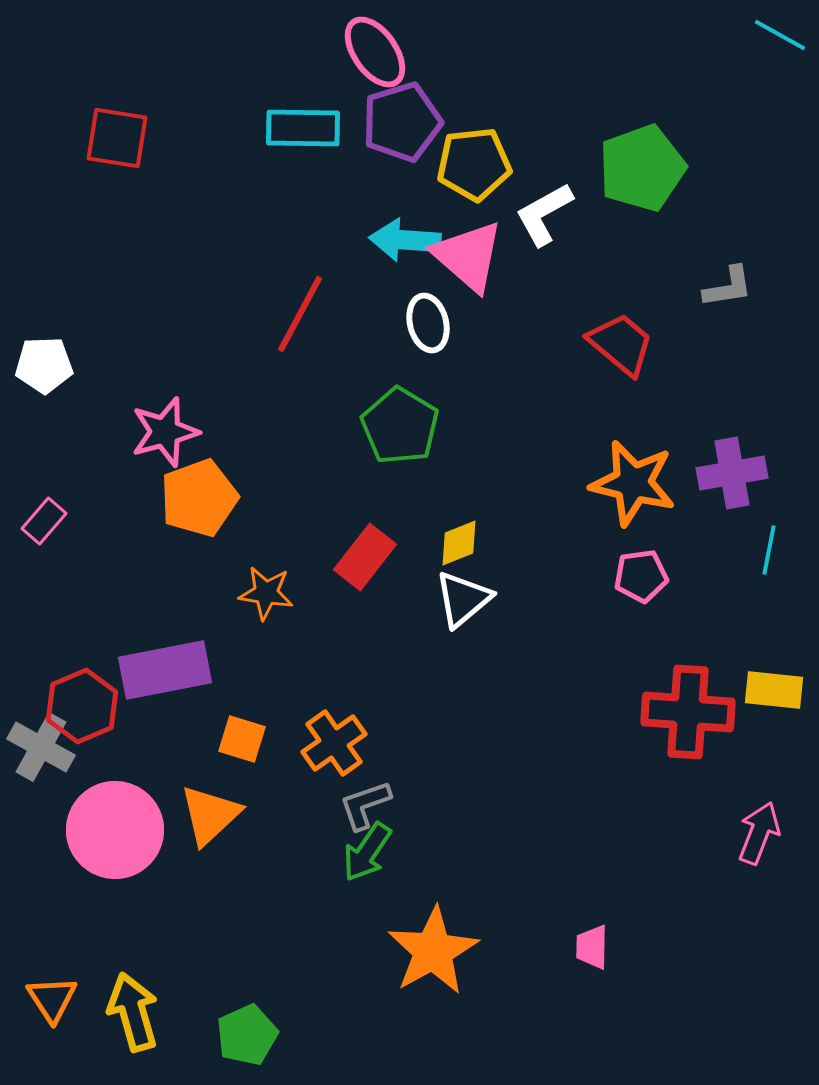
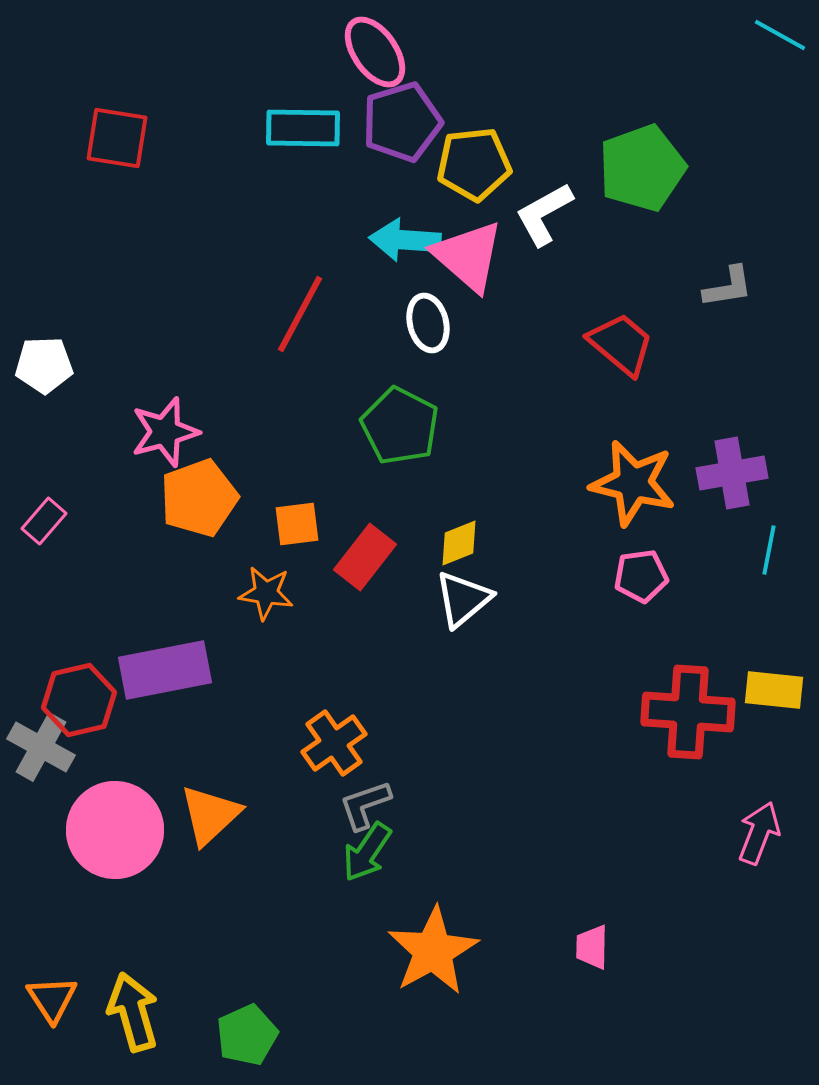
green pentagon at (400, 426): rotated 4 degrees counterclockwise
red hexagon at (82, 706): moved 3 px left, 6 px up; rotated 10 degrees clockwise
orange square at (242, 739): moved 55 px right, 215 px up; rotated 24 degrees counterclockwise
